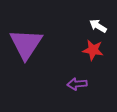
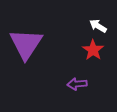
red star: rotated 25 degrees clockwise
